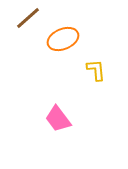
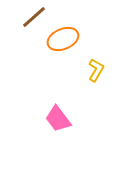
brown line: moved 6 px right, 1 px up
yellow L-shape: rotated 35 degrees clockwise
